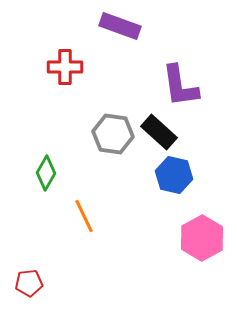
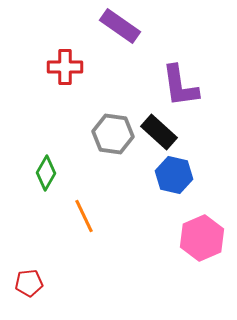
purple rectangle: rotated 15 degrees clockwise
pink hexagon: rotated 6 degrees clockwise
